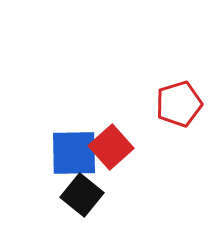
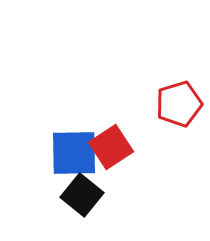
red square: rotated 9 degrees clockwise
